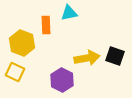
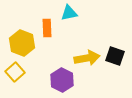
orange rectangle: moved 1 px right, 3 px down
yellow square: rotated 24 degrees clockwise
